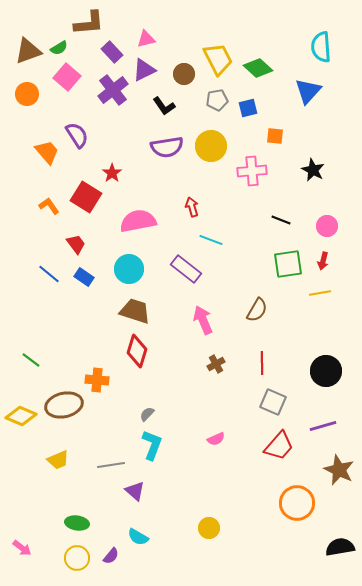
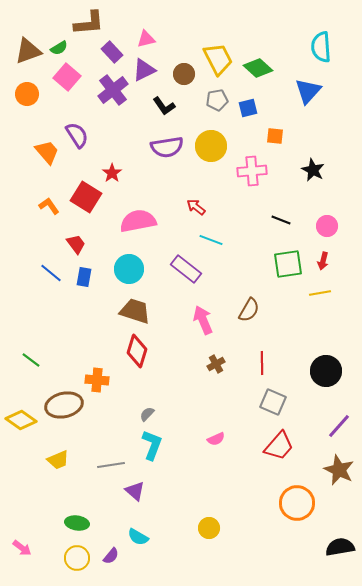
red arrow at (192, 207): moved 4 px right; rotated 36 degrees counterclockwise
blue line at (49, 274): moved 2 px right, 1 px up
blue rectangle at (84, 277): rotated 66 degrees clockwise
brown semicircle at (257, 310): moved 8 px left
yellow diamond at (21, 416): moved 4 px down; rotated 12 degrees clockwise
purple line at (323, 426): moved 16 px right; rotated 32 degrees counterclockwise
